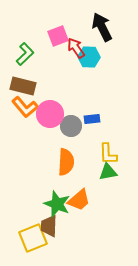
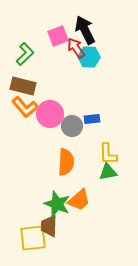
black arrow: moved 17 px left, 3 px down
gray circle: moved 1 px right
yellow square: rotated 16 degrees clockwise
